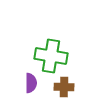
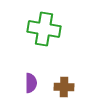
green cross: moved 7 px left, 27 px up
